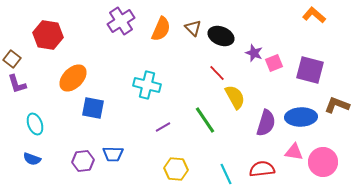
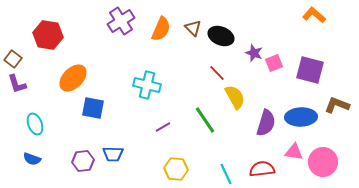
brown square: moved 1 px right
